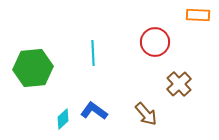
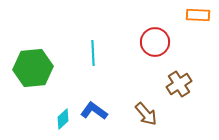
brown cross: rotated 10 degrees clockwise
